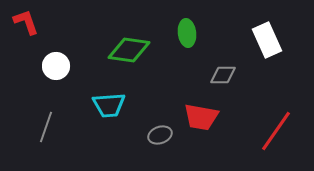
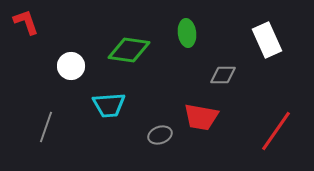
white circle: moved 15 px right
